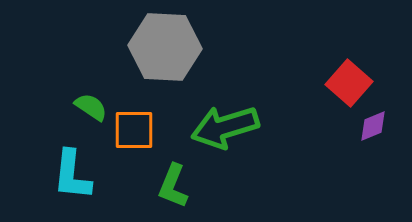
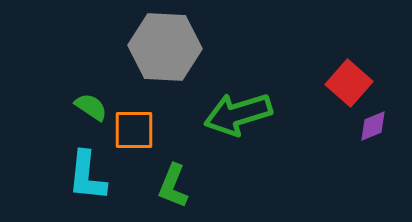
green arrow: moved 13 px right, 13 px up
cyan L-shape: moved 15 px right, 1 px down
